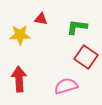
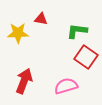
green L-shape: moved 4 px down
yellow star: moved 2 px left, 2 px up
red arrow: moved 5 px right, 2 px down; rotated 25 degrees clockwise
